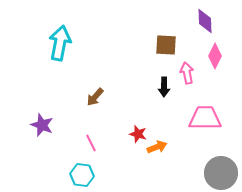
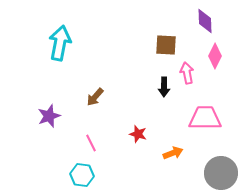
purple star: moved 7 px right, 9 px up; rotated 30 degrees clockwise
orange arrow: moved 16 px right, 6 px down
